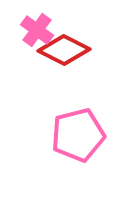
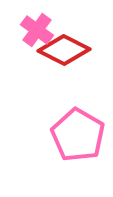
pink pentagon: rotated 28 degrees counterclockwise
